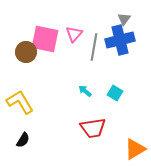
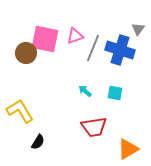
gray triangle: moved 14 px right, 10 px down
pink triangle: moved 1 px right, 2 px down; rotated 30 degrees clockwise
blue cross: moved 10 px down; rotated 32 degrees clockwise
gray line: moved 1 px left, 1 px down; rotated 12 degrees clockwise
brown circle: moved 1 px down
cyan square: rotated 21 degrees counterclockwise
yellow L-shape: moved 9 px down
red trapezoid: moved 1 px right, 1 px up
black semicircle: moved 15 px right, 2 px down
orange triangle: moved 7 px left
